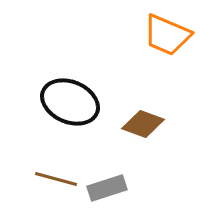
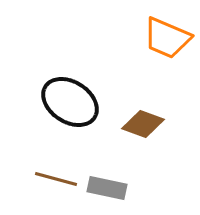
orange trapezoid: moved 3 px down
black ellipse: rotated 10 degrees clockwise
gray rectangle: rotated 30 degrees clockwise
